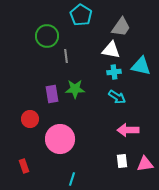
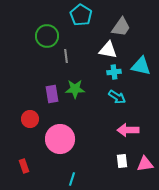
white triangle: moved 3 px left
